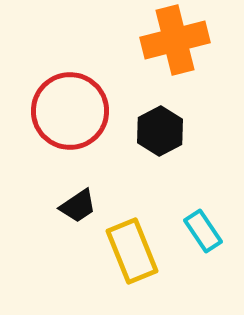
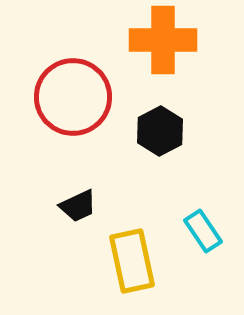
orange cross: moved 12 px left; rotated 14 degrees clockwise
red circle: moved 3 px right, 14 px up
black trapezoid: rotated 9 degrees clockwise
yellow rectangle: moved 10 px down; rotated 10 degrees clockwise
